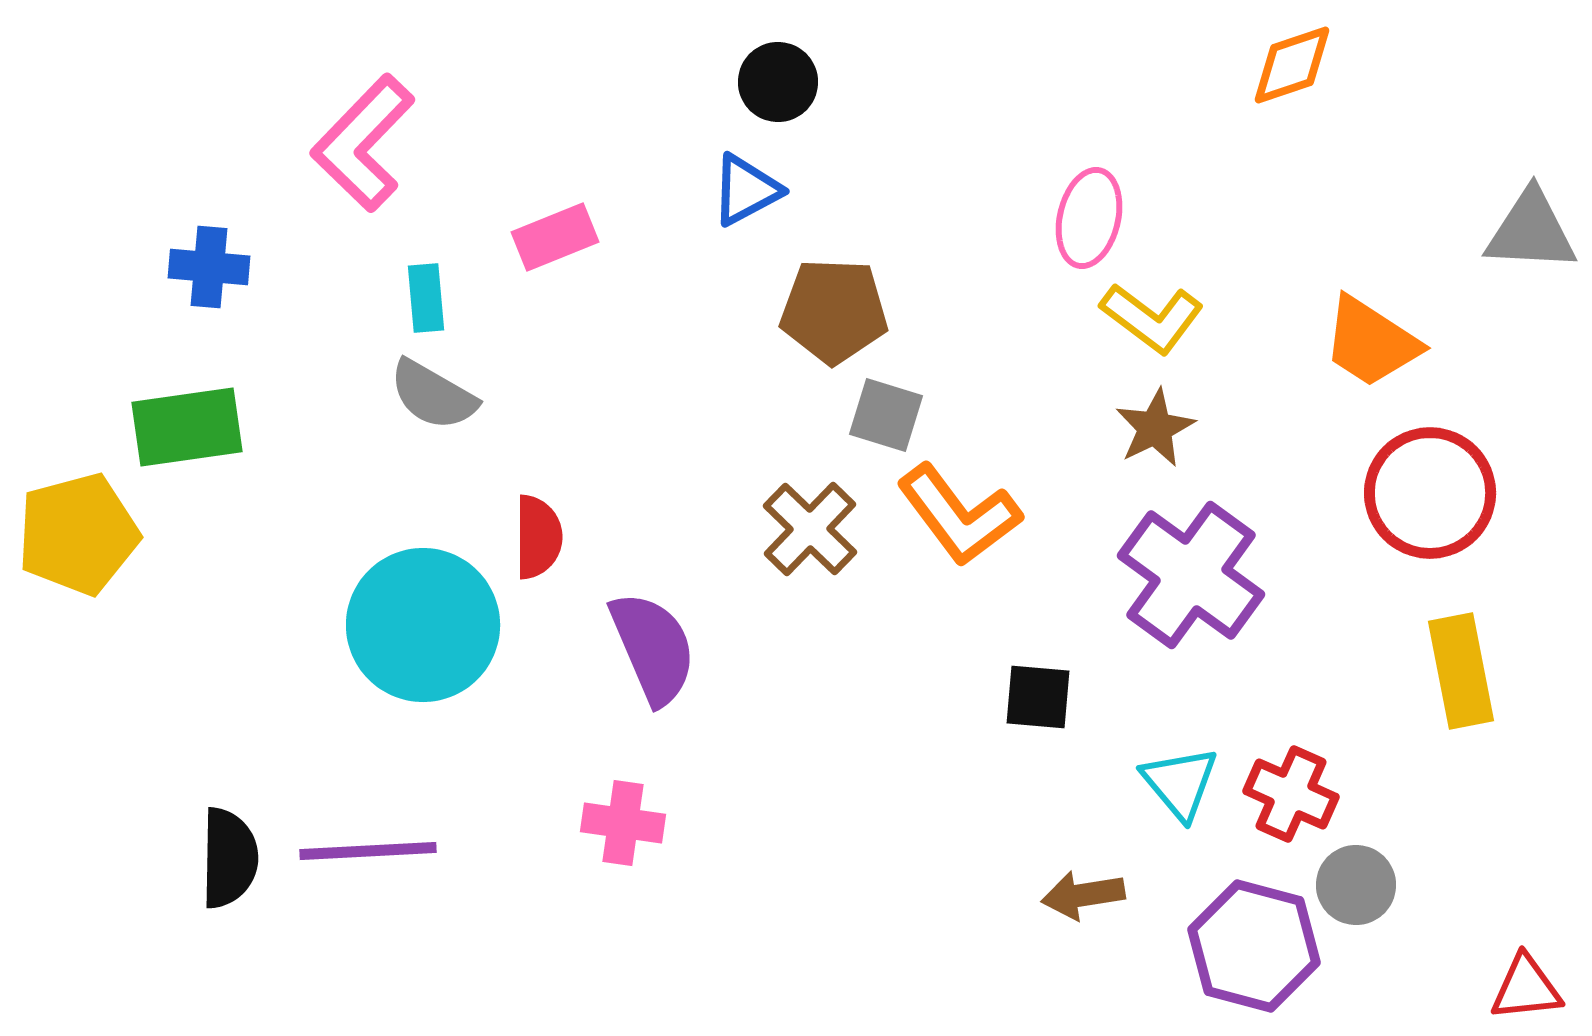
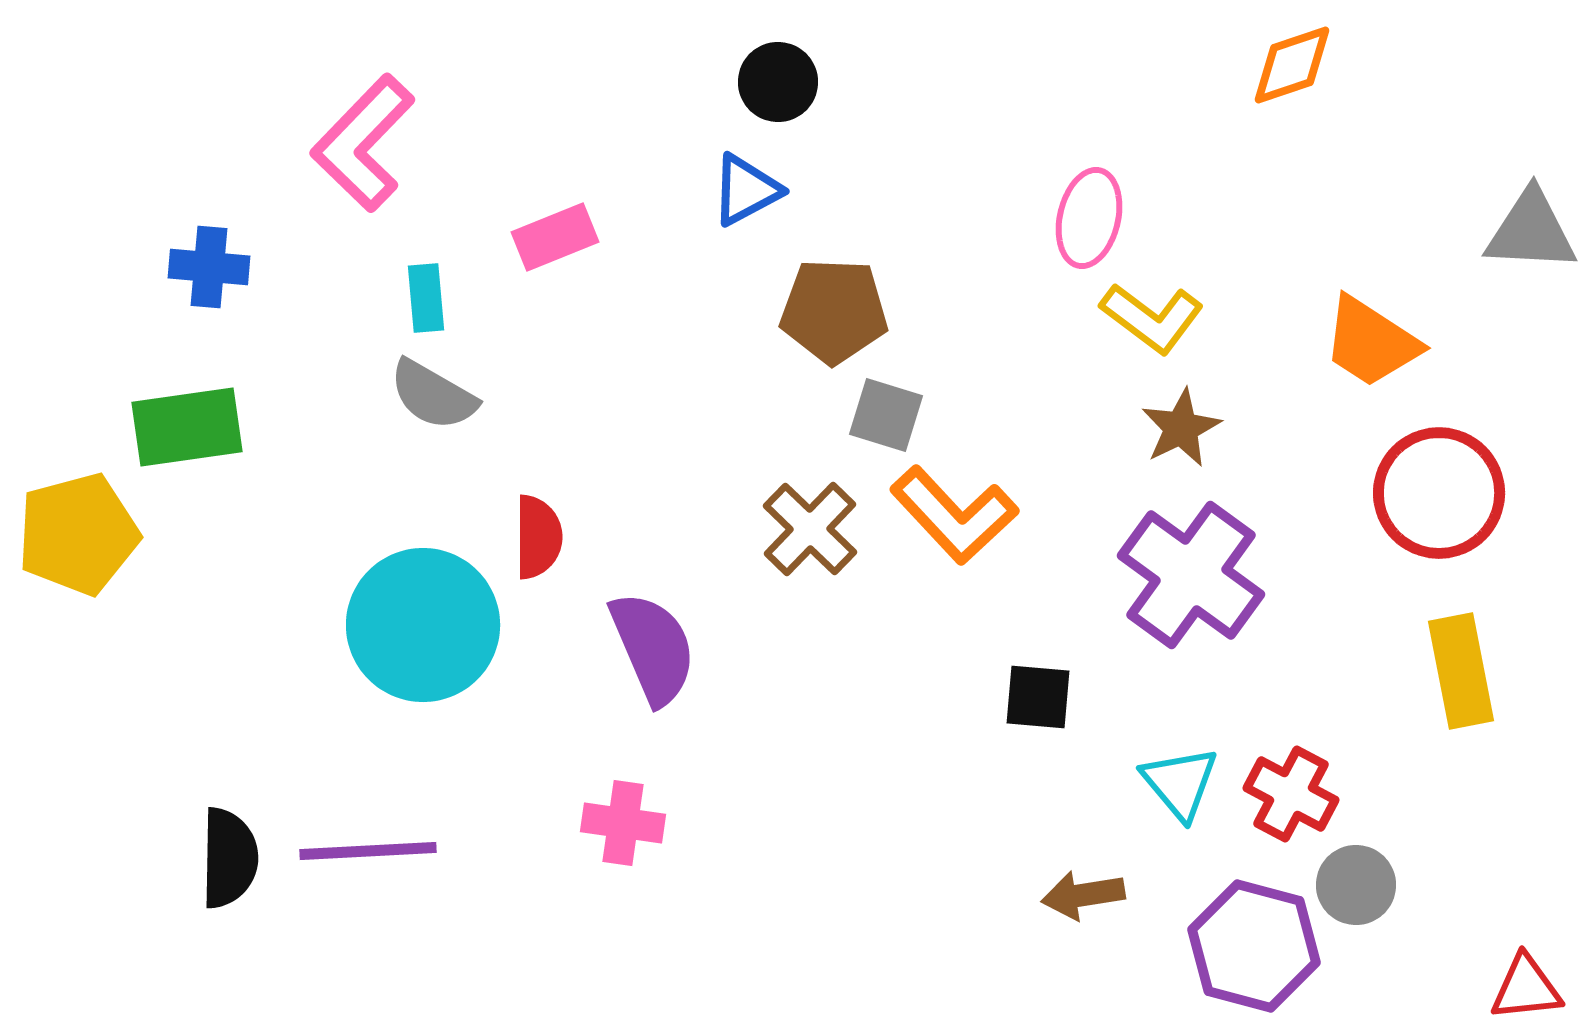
brown star: moved 26 px right
red circle: moved 9 px right
orange L-shape: moved 5 px left; rotated 6 degrees counterclockwise
red cross: rotated 4 degrees clockwise
